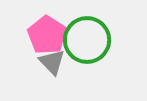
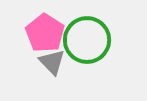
pink pentagon: moved 2 px left, 2 px up
